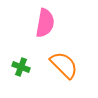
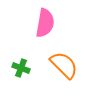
green cross: moved 1 px down
